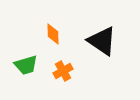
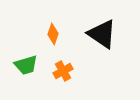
orange diamond: rotated 20 degrees clockwise
black triangle: moved 7 px up
